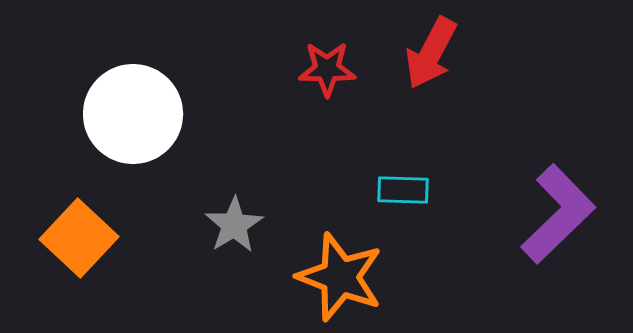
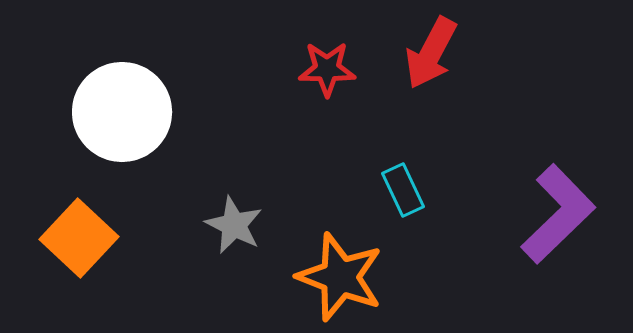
white circle: moved 11 px left, 2 px up
cyan rectangle: rotated 63 degrees clockwise
gray star: rotated 14 degrees counterclockwise
